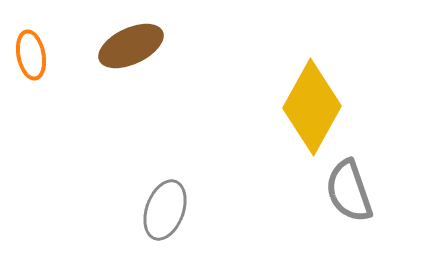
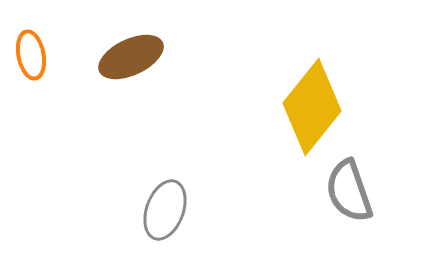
brown ellipse: moved 11 px down
yellow diamond: rotated 10 degrees clockwise
